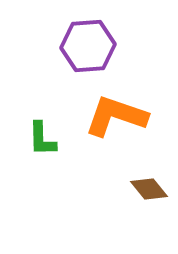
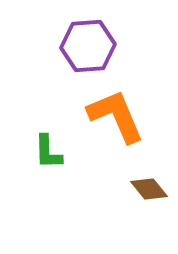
orange L-shape: rotated 48 degrees clockwise
green L-shape: moved 6 px right, 13 px down
